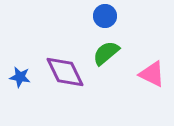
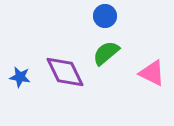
pink triangle: moved 1 px up
